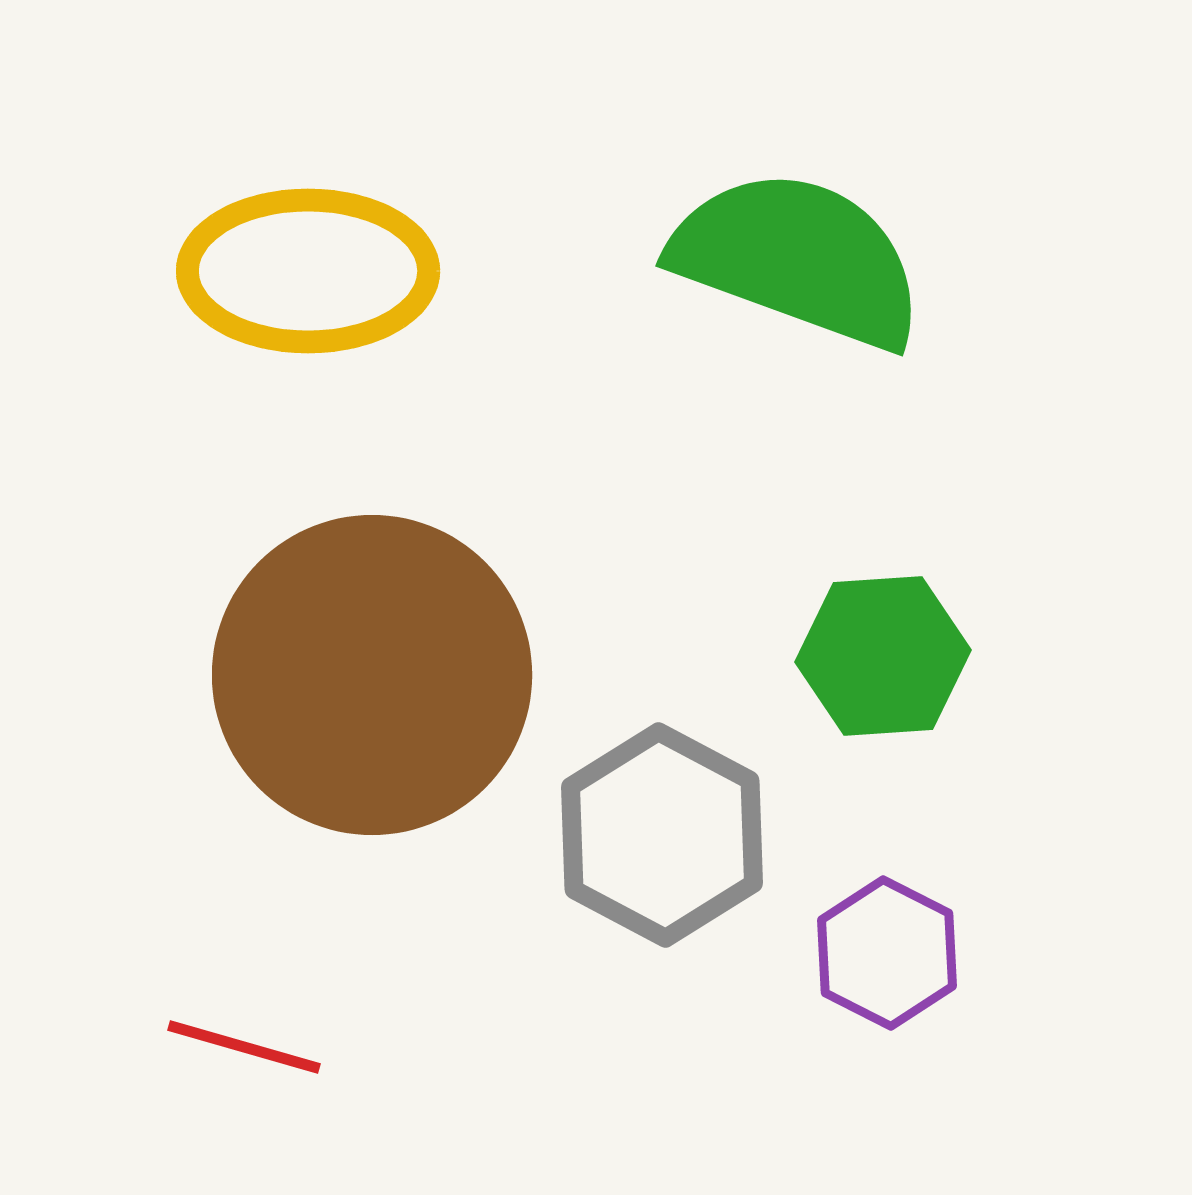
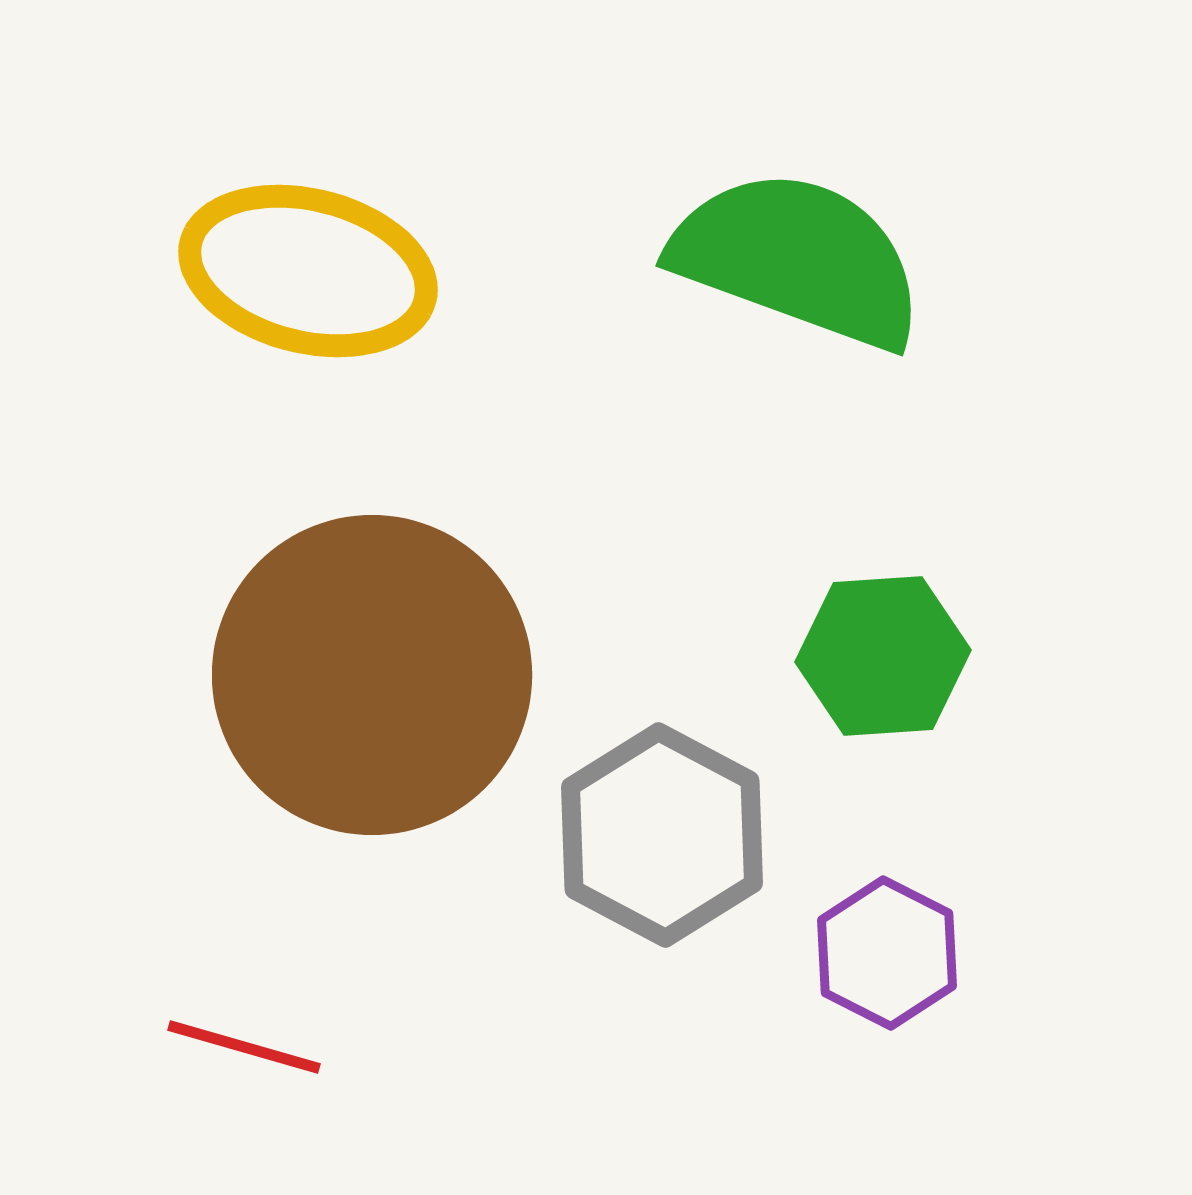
yellow ellipse: rotated 14 degrees clockwise
